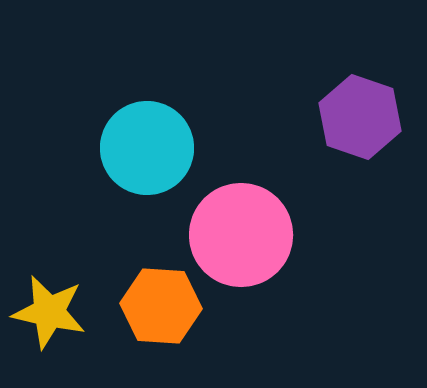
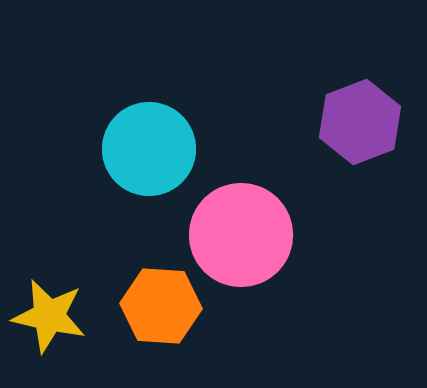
purple hexagon: moved 5 px down; rotated 20 degrees clockwise
cyan circle: moved 2 px right, 1 px down
yellow star: moved 4 px down
